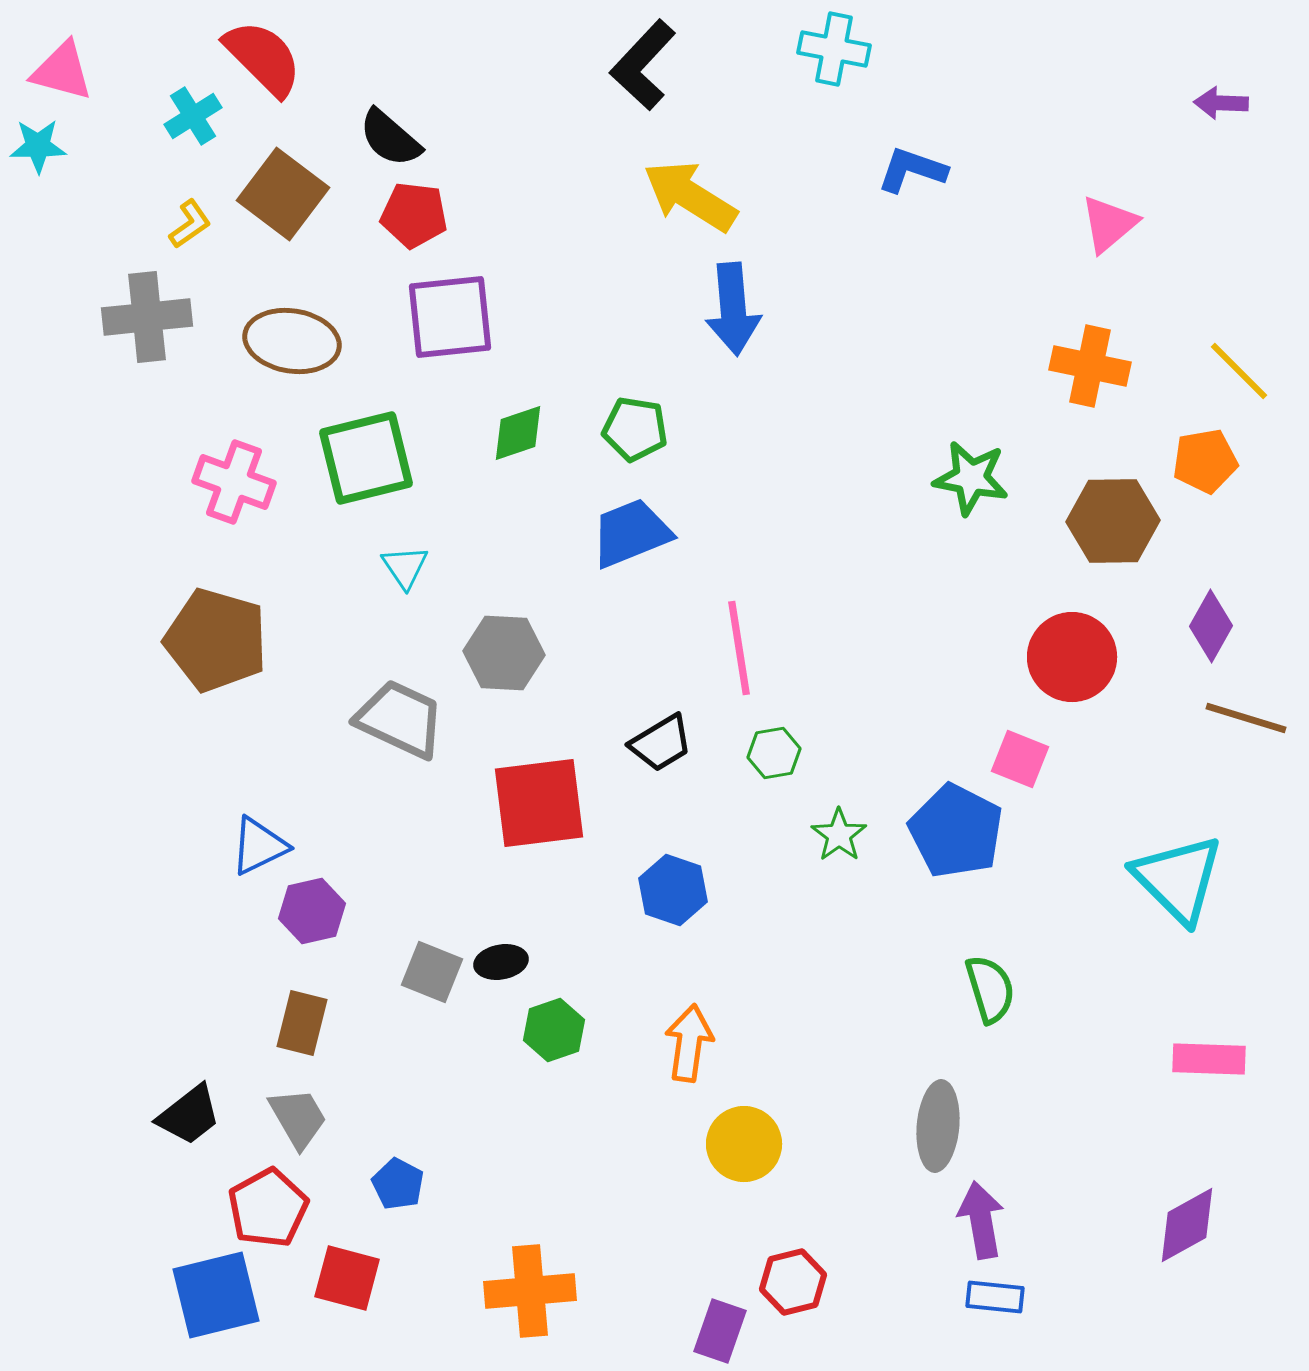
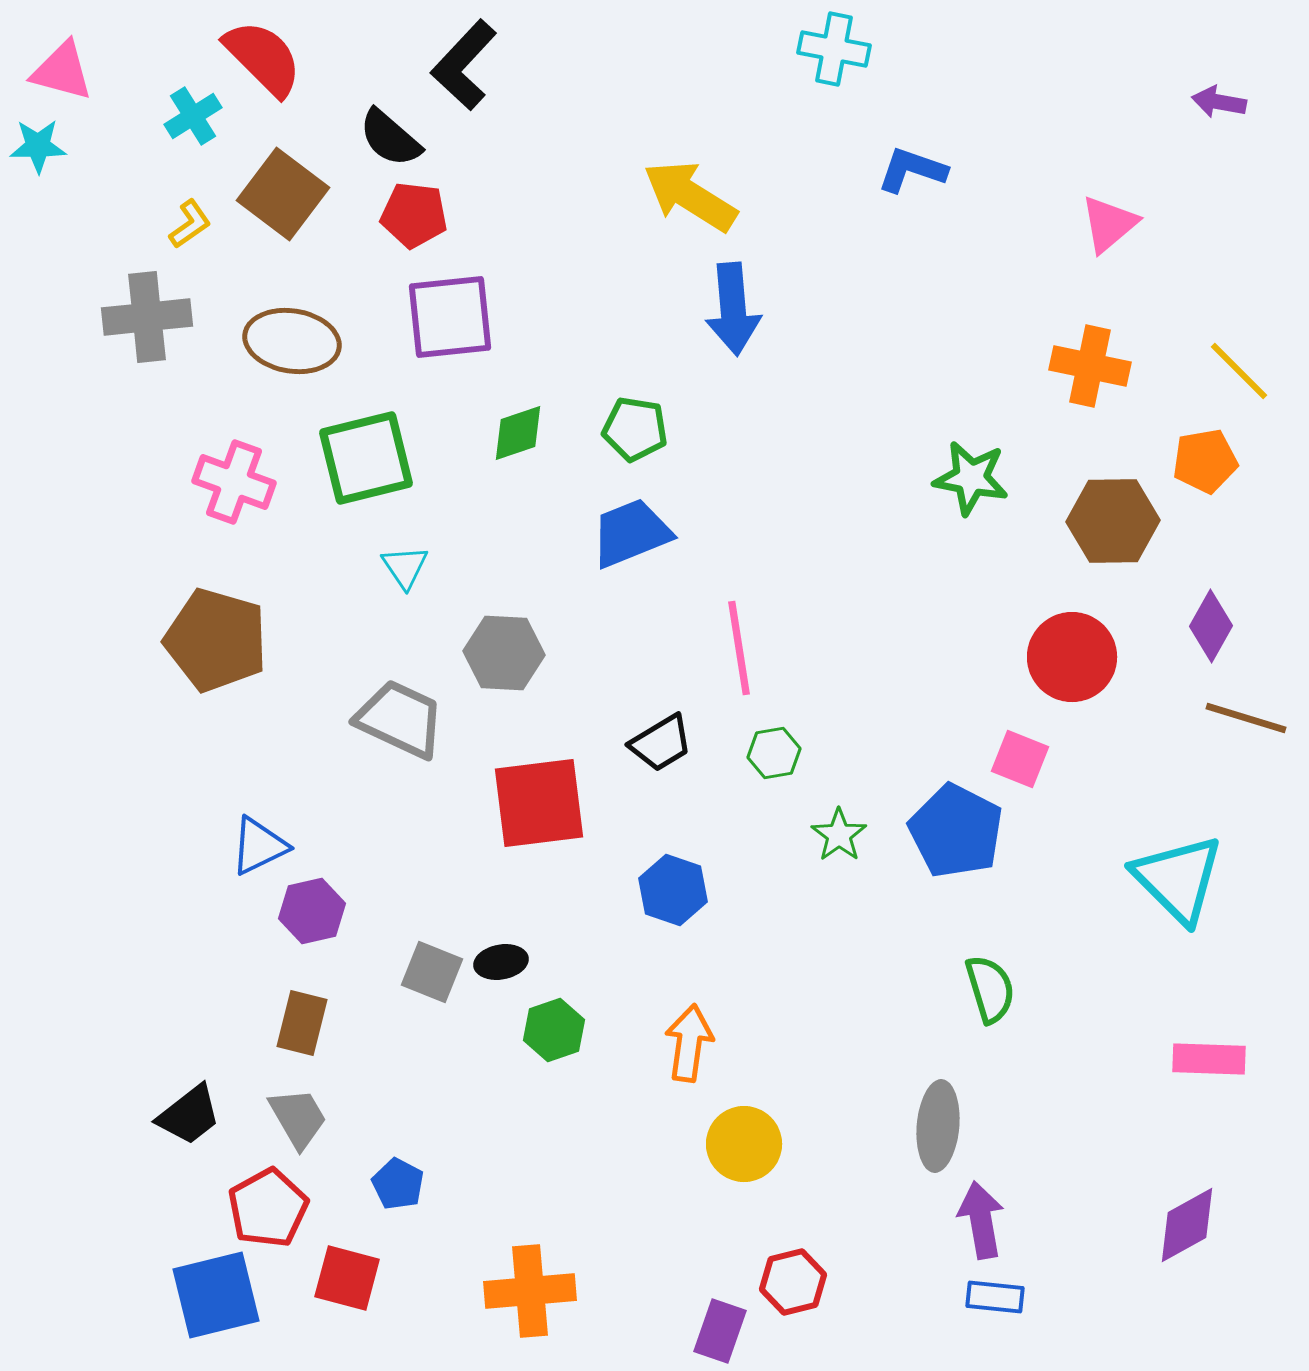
black L-shape at (643, 65): moved 179 px left
purple arrow at (1221, 103): moved 2 px left, 1 px up; rotated 8 degrees clockwise
